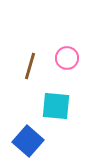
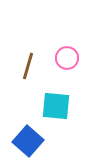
brown line: moved 2 px left
